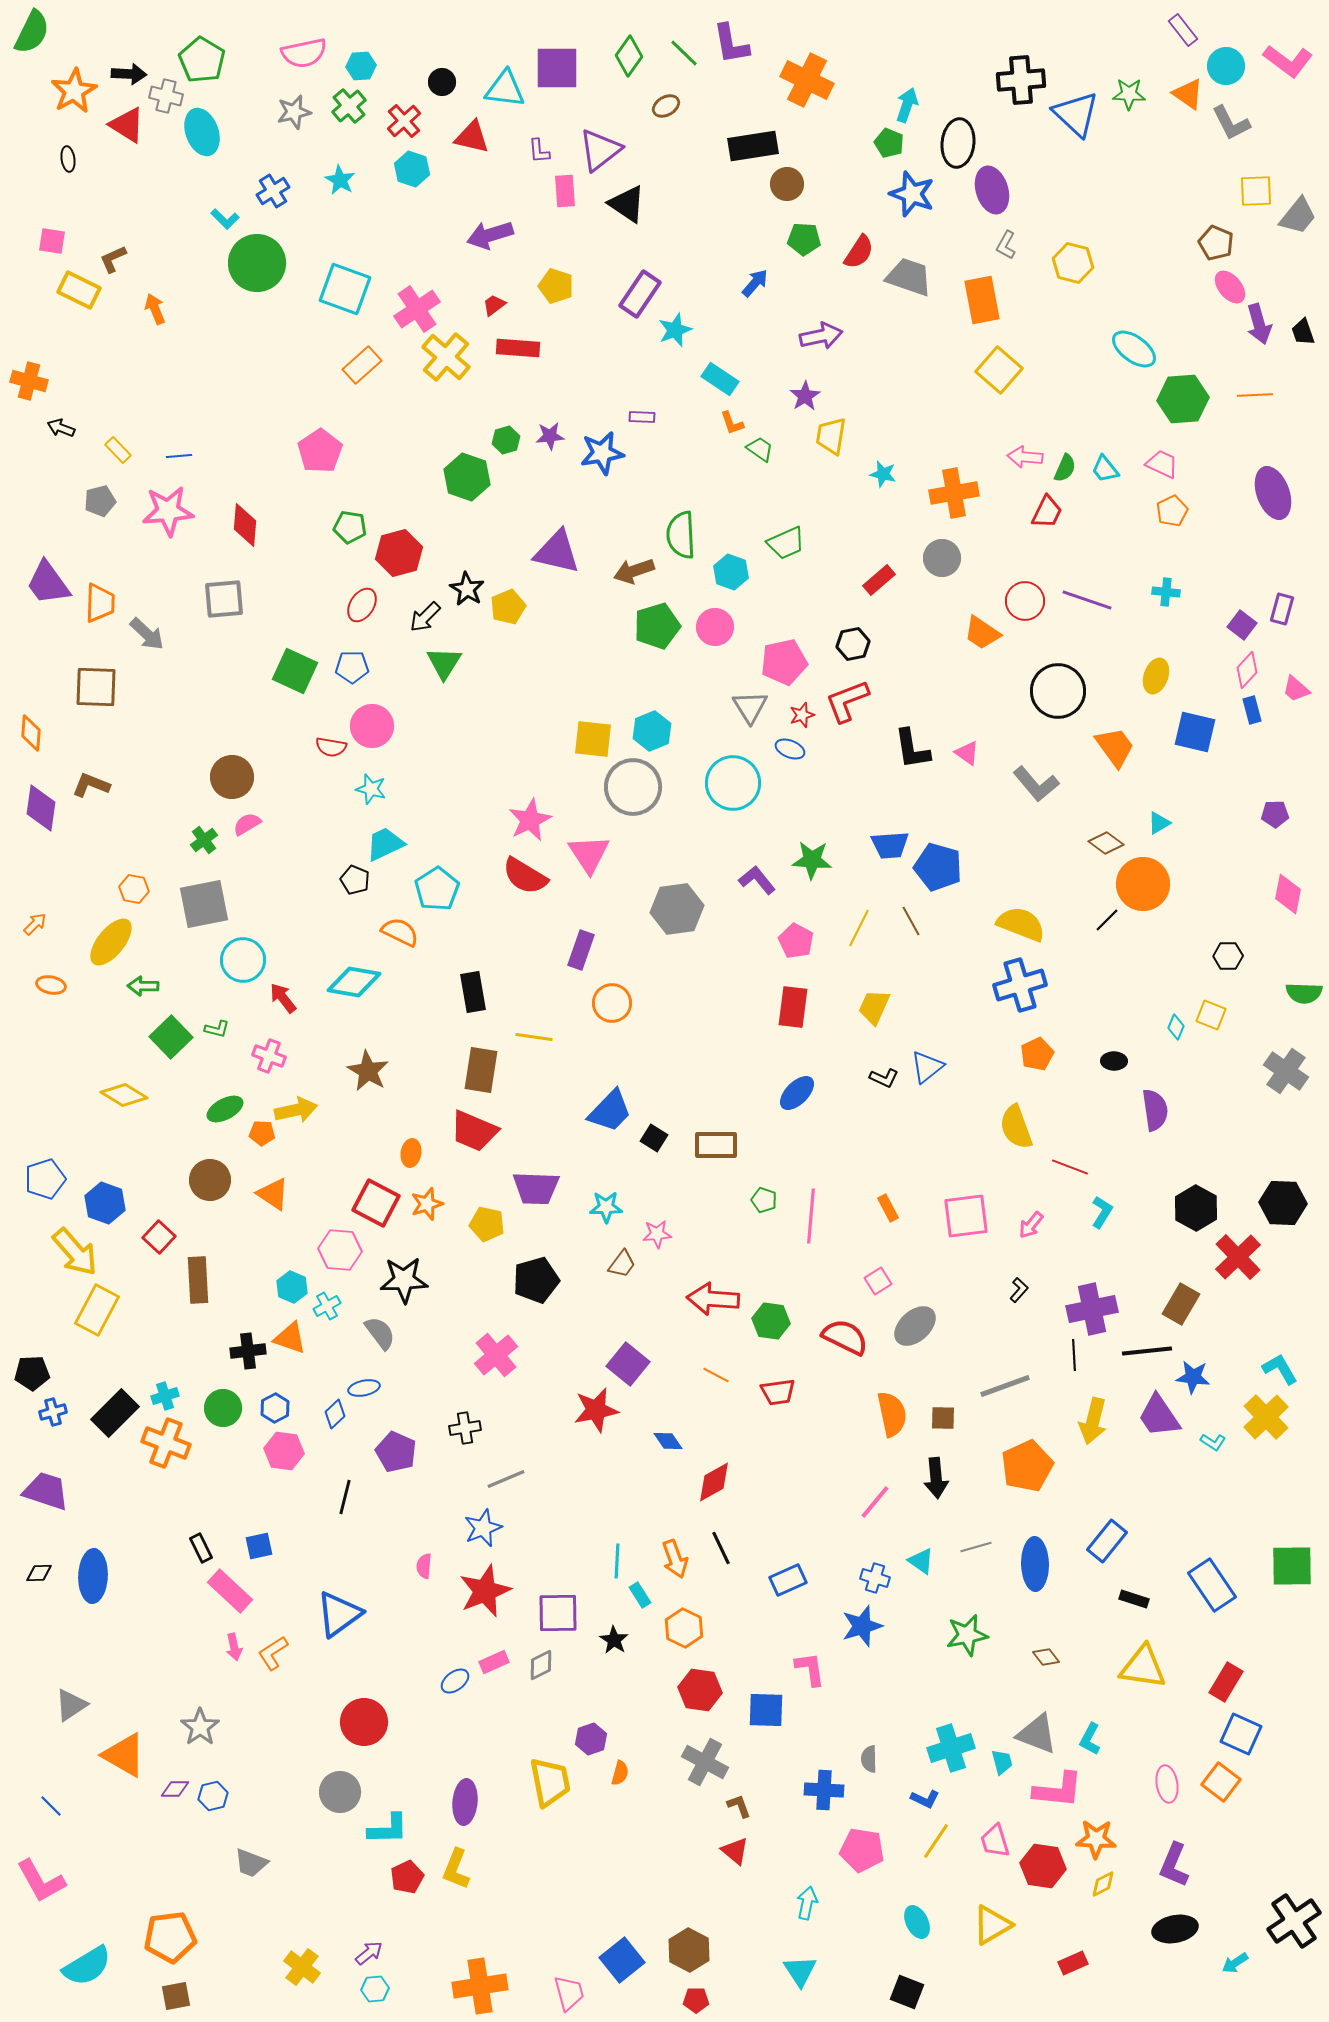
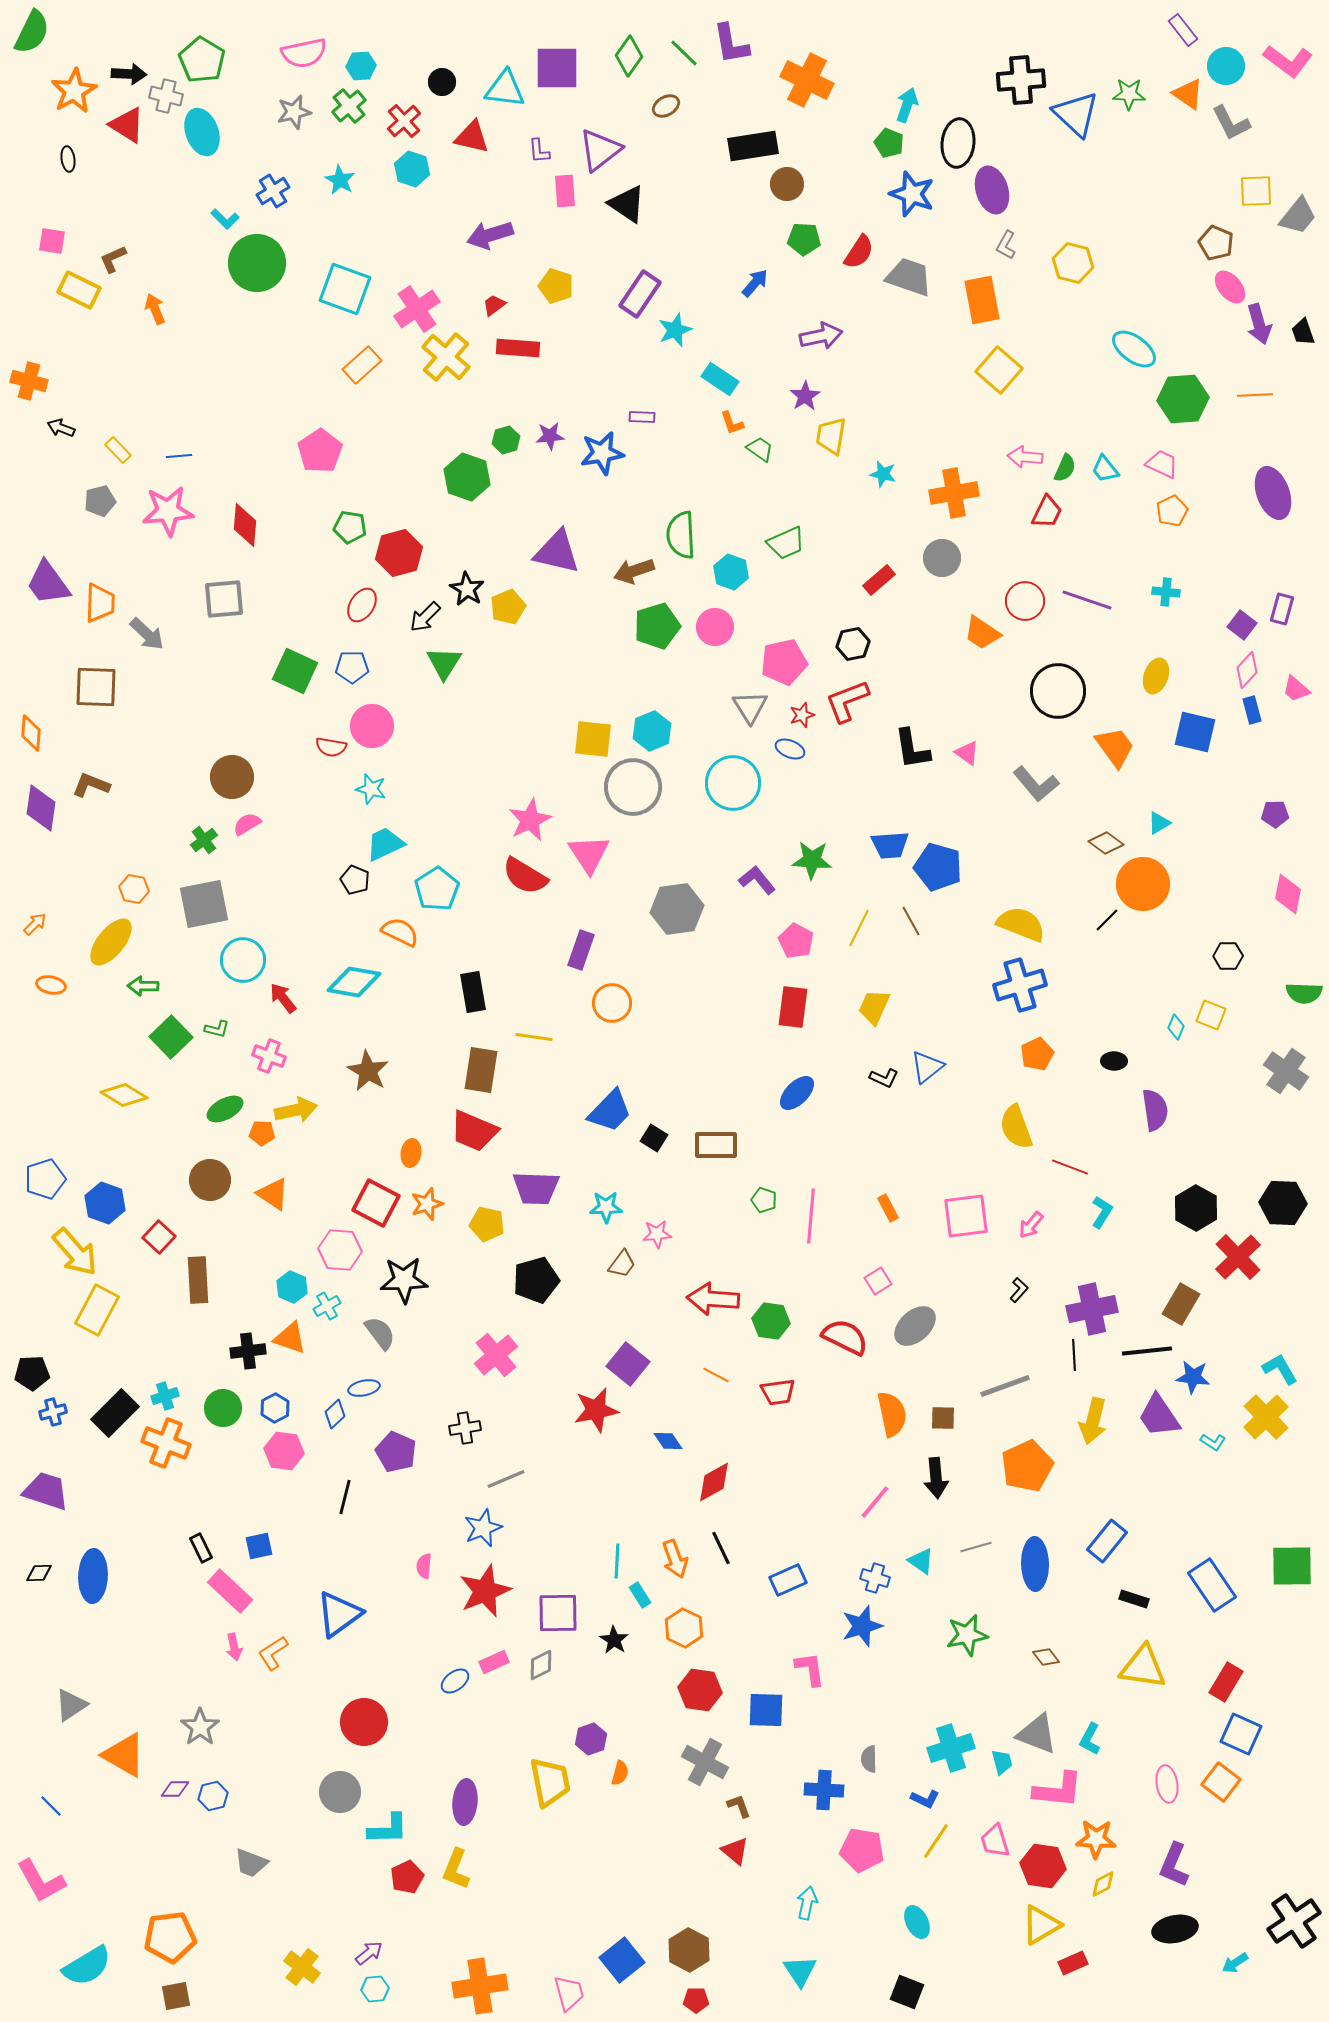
yellow triangle at (992, 1925): moved 49 px right
